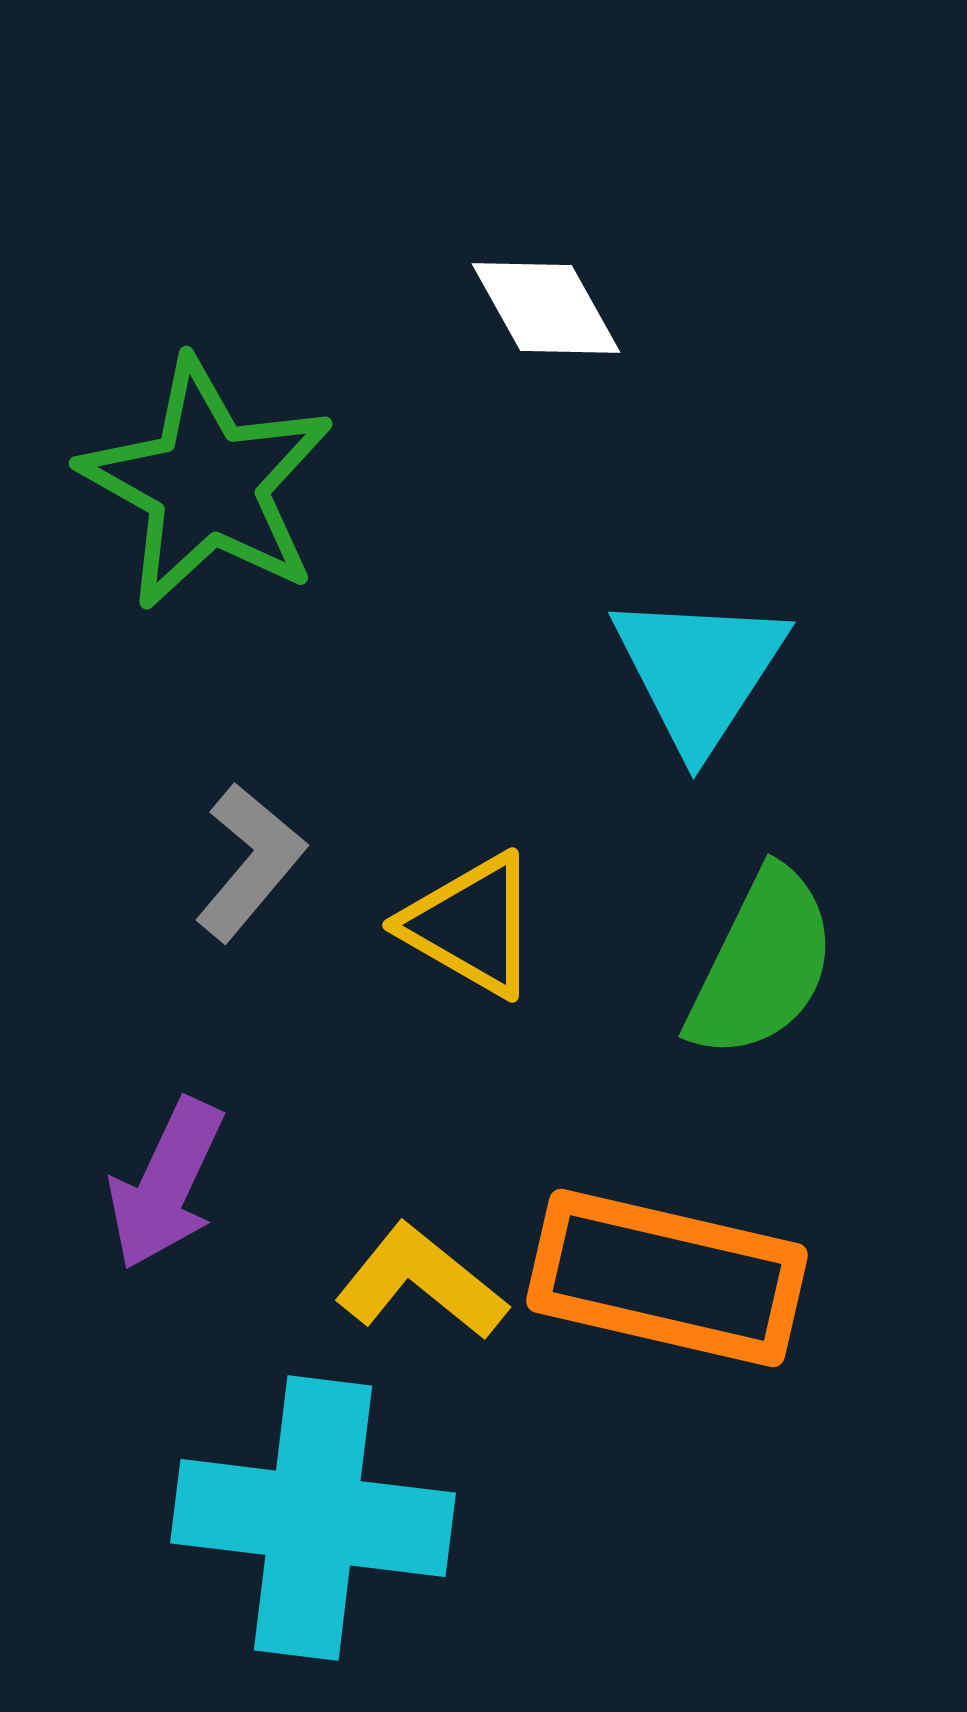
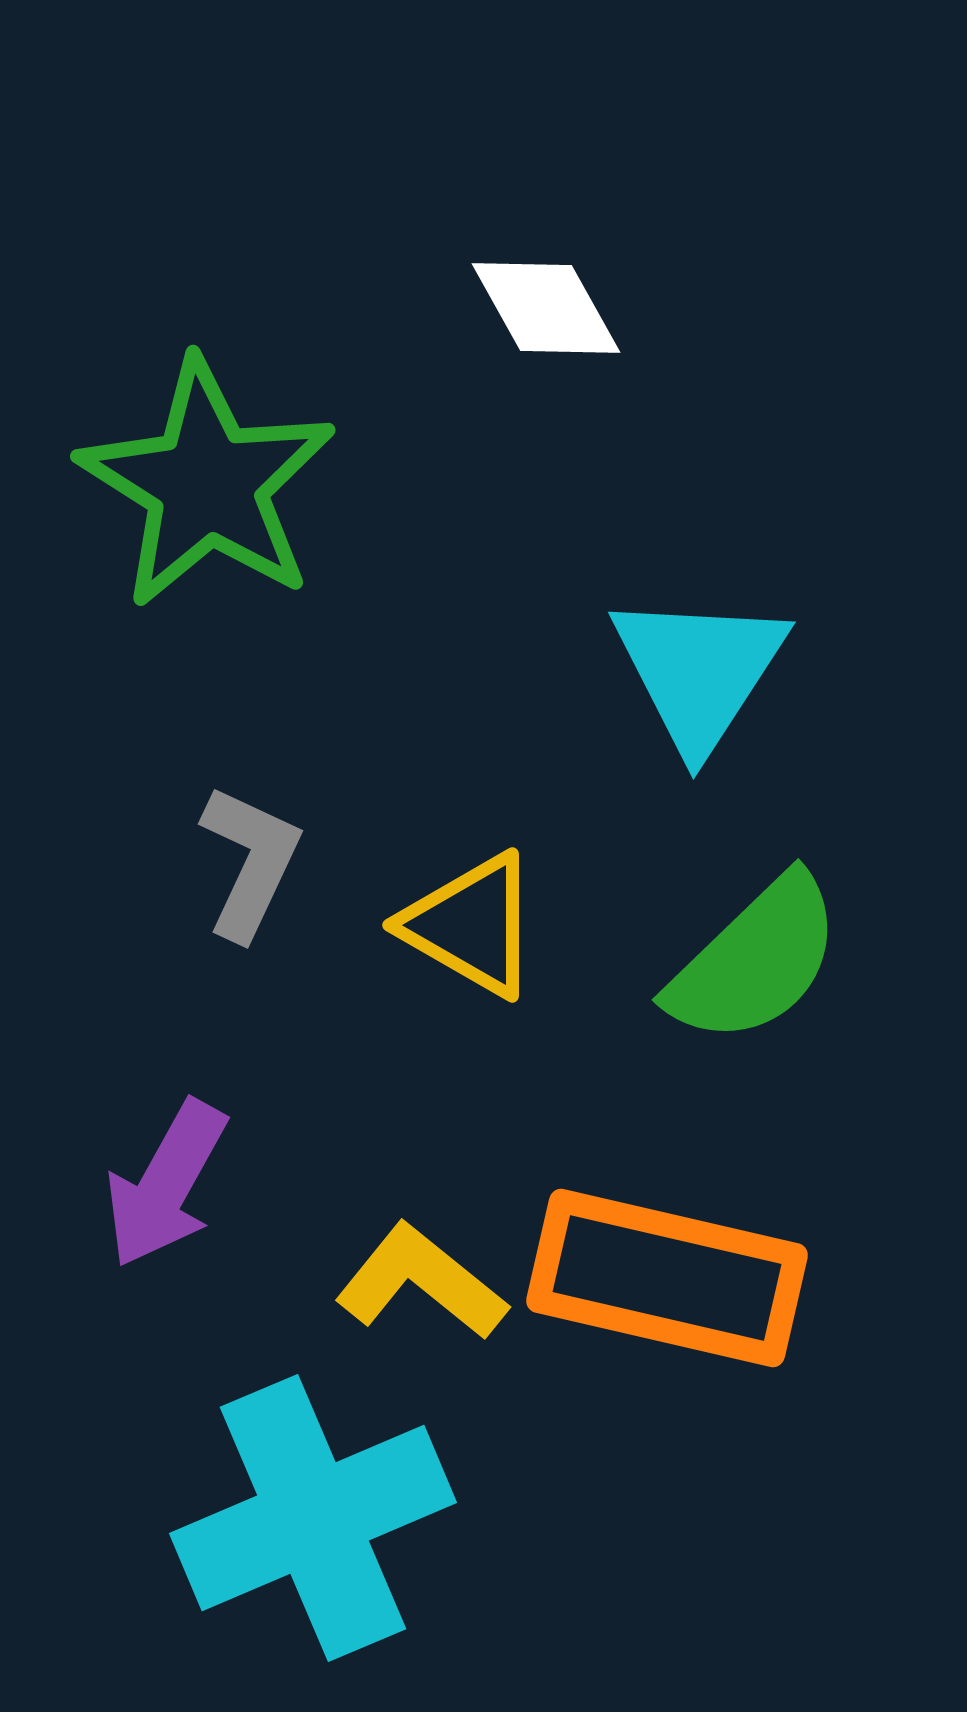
green star: rotated 3 degrees clockwise
gray L-shape: rotated 15 degrees counterclockwise
green semicircle: moved 7 px left, 4 px up; rotated 20 degrees clockwise
purple arrow: rotated 4 degrees clockwise
cyan cross: rotated 30 degrees counterclockwise
